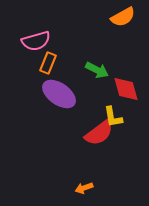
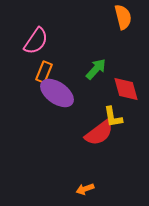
orange semicircle: rotated 75 degrees counterclockwise
pink semicircle: rotated 40 degrees counterclockwise
orange rectangle: moved 4 px left, 9 px down
green arrow: moved 1 px left, 1 px up; rotated 75 degrees counterclockwise
purple ellipse: moved 2 px left, 1 px up
orange arrow: moved 1 px right, 1 px down
